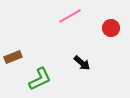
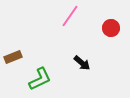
pink line: rotated 25 degrees counterclockwise
